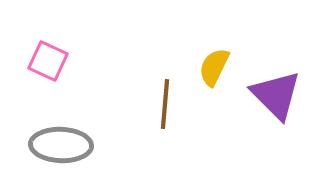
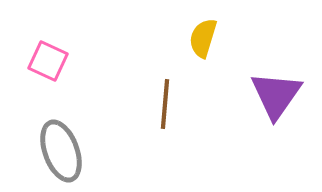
yellow semicircle: moved 11 px left, 29 px up; rotated 9 degrees counterclockwise
purple triangle: rotated 20 degrees clockwise
gray ellipse: moved 6 px down; rotated 68 degrees clockwise
